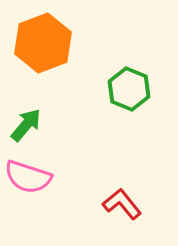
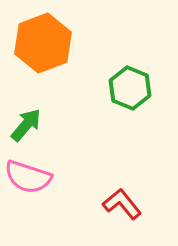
green hexagon: moved 1 px right, 1 px up
